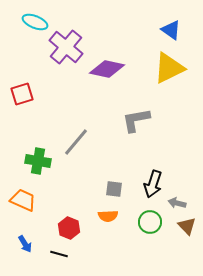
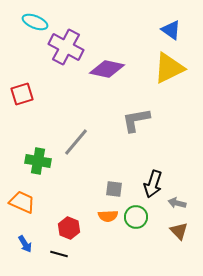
purple cross: rotated 12 degrees counterclockwise
orange trapezoid: moved 1 px left, 2 px down
green circle: moved 14 px left, 5 px up
brown triangle: moved 8 px left, 5 px down
